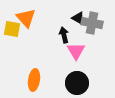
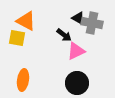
orange triangle: moved 3 px down; rotated 20 degrees counterclockwise
yellow square: moved 5 px right, 9 px down
black arrow: rotated 140 degrees clockwise
pink triangle: rotated 36 degrees clockwise
orange ellipse: moved 11 px left
